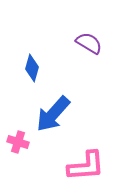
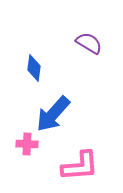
blue diamond: moved 2 px right; rotated 8 degrees counterclockwise
pink cross: moved 9 px right, 2 px down; rotated 15 degrees counterclockwise
pink L-shape: moved 6 px left
